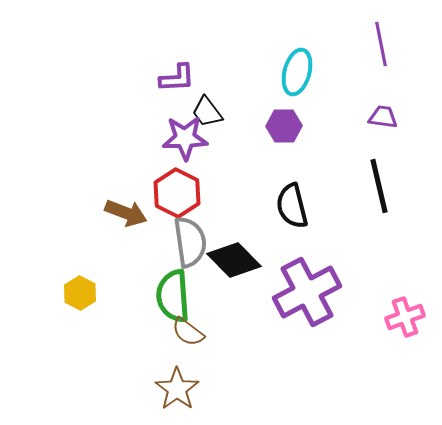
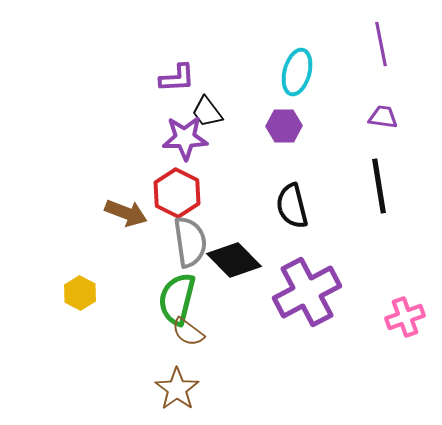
black line: rotated 4 degrees clockwise
green semicircle: moved 4 px right, 3 px down; rotated 18 degrees clockwise
